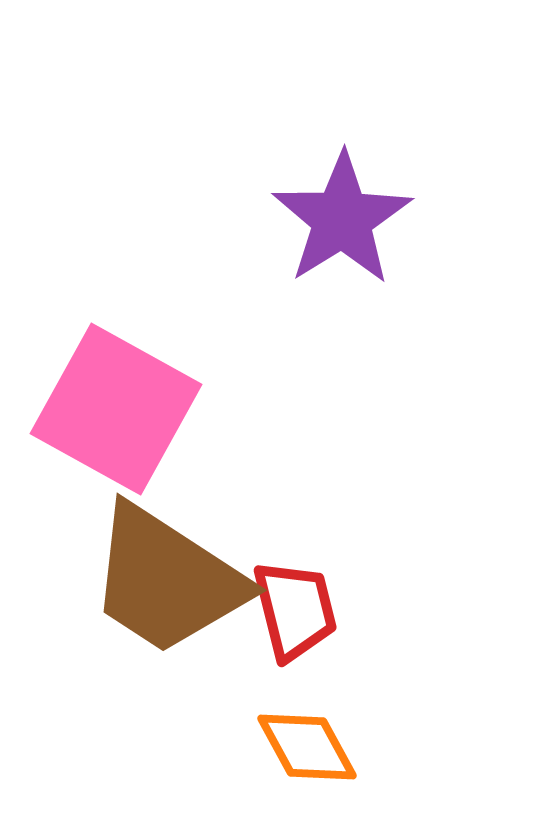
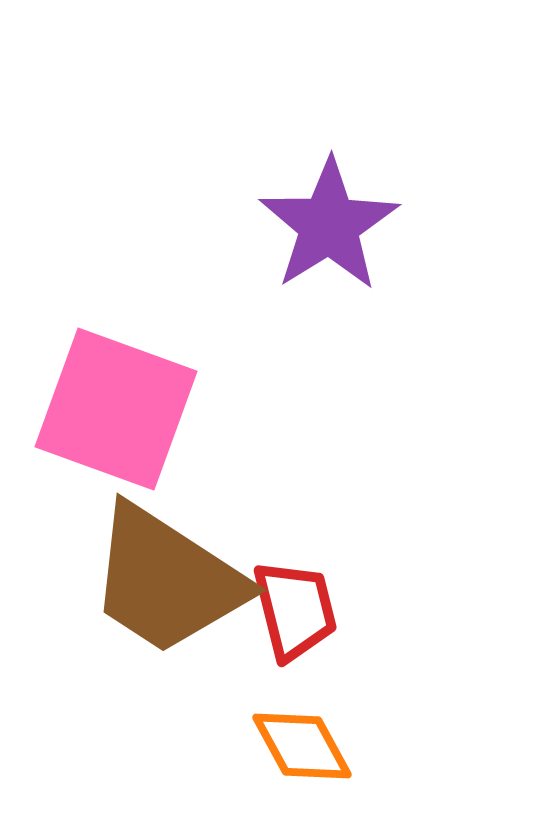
purple star: moved 13 px left, 6 px down
pink square: rotated 9 degrees counterclockwise
orange diamond: moved 5 px left, 1 px up
